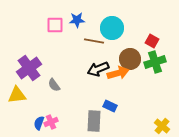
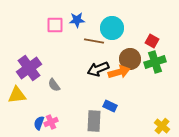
orange arrow: moved 1 px right, 1 px up
